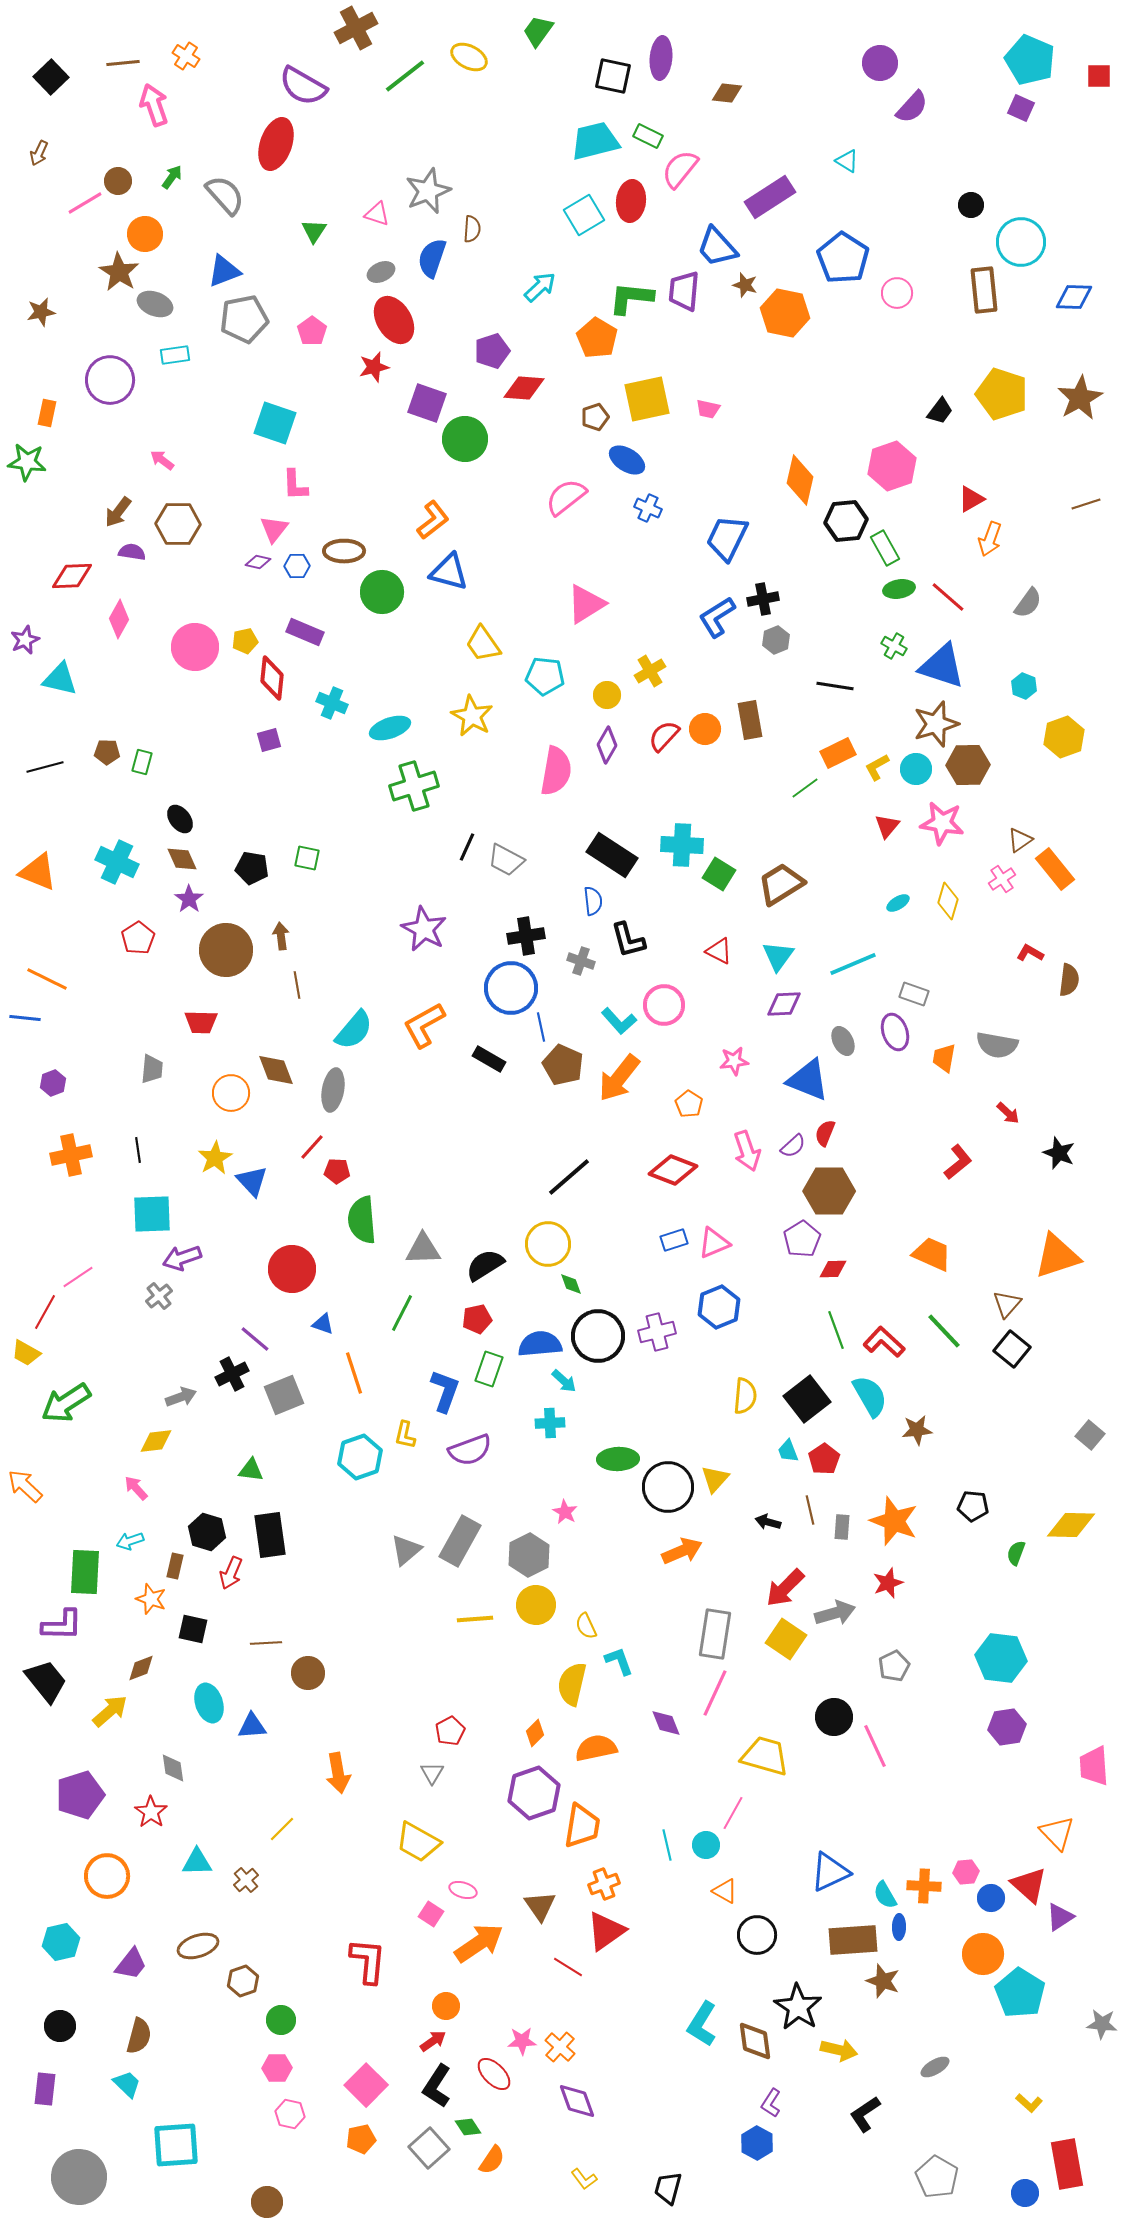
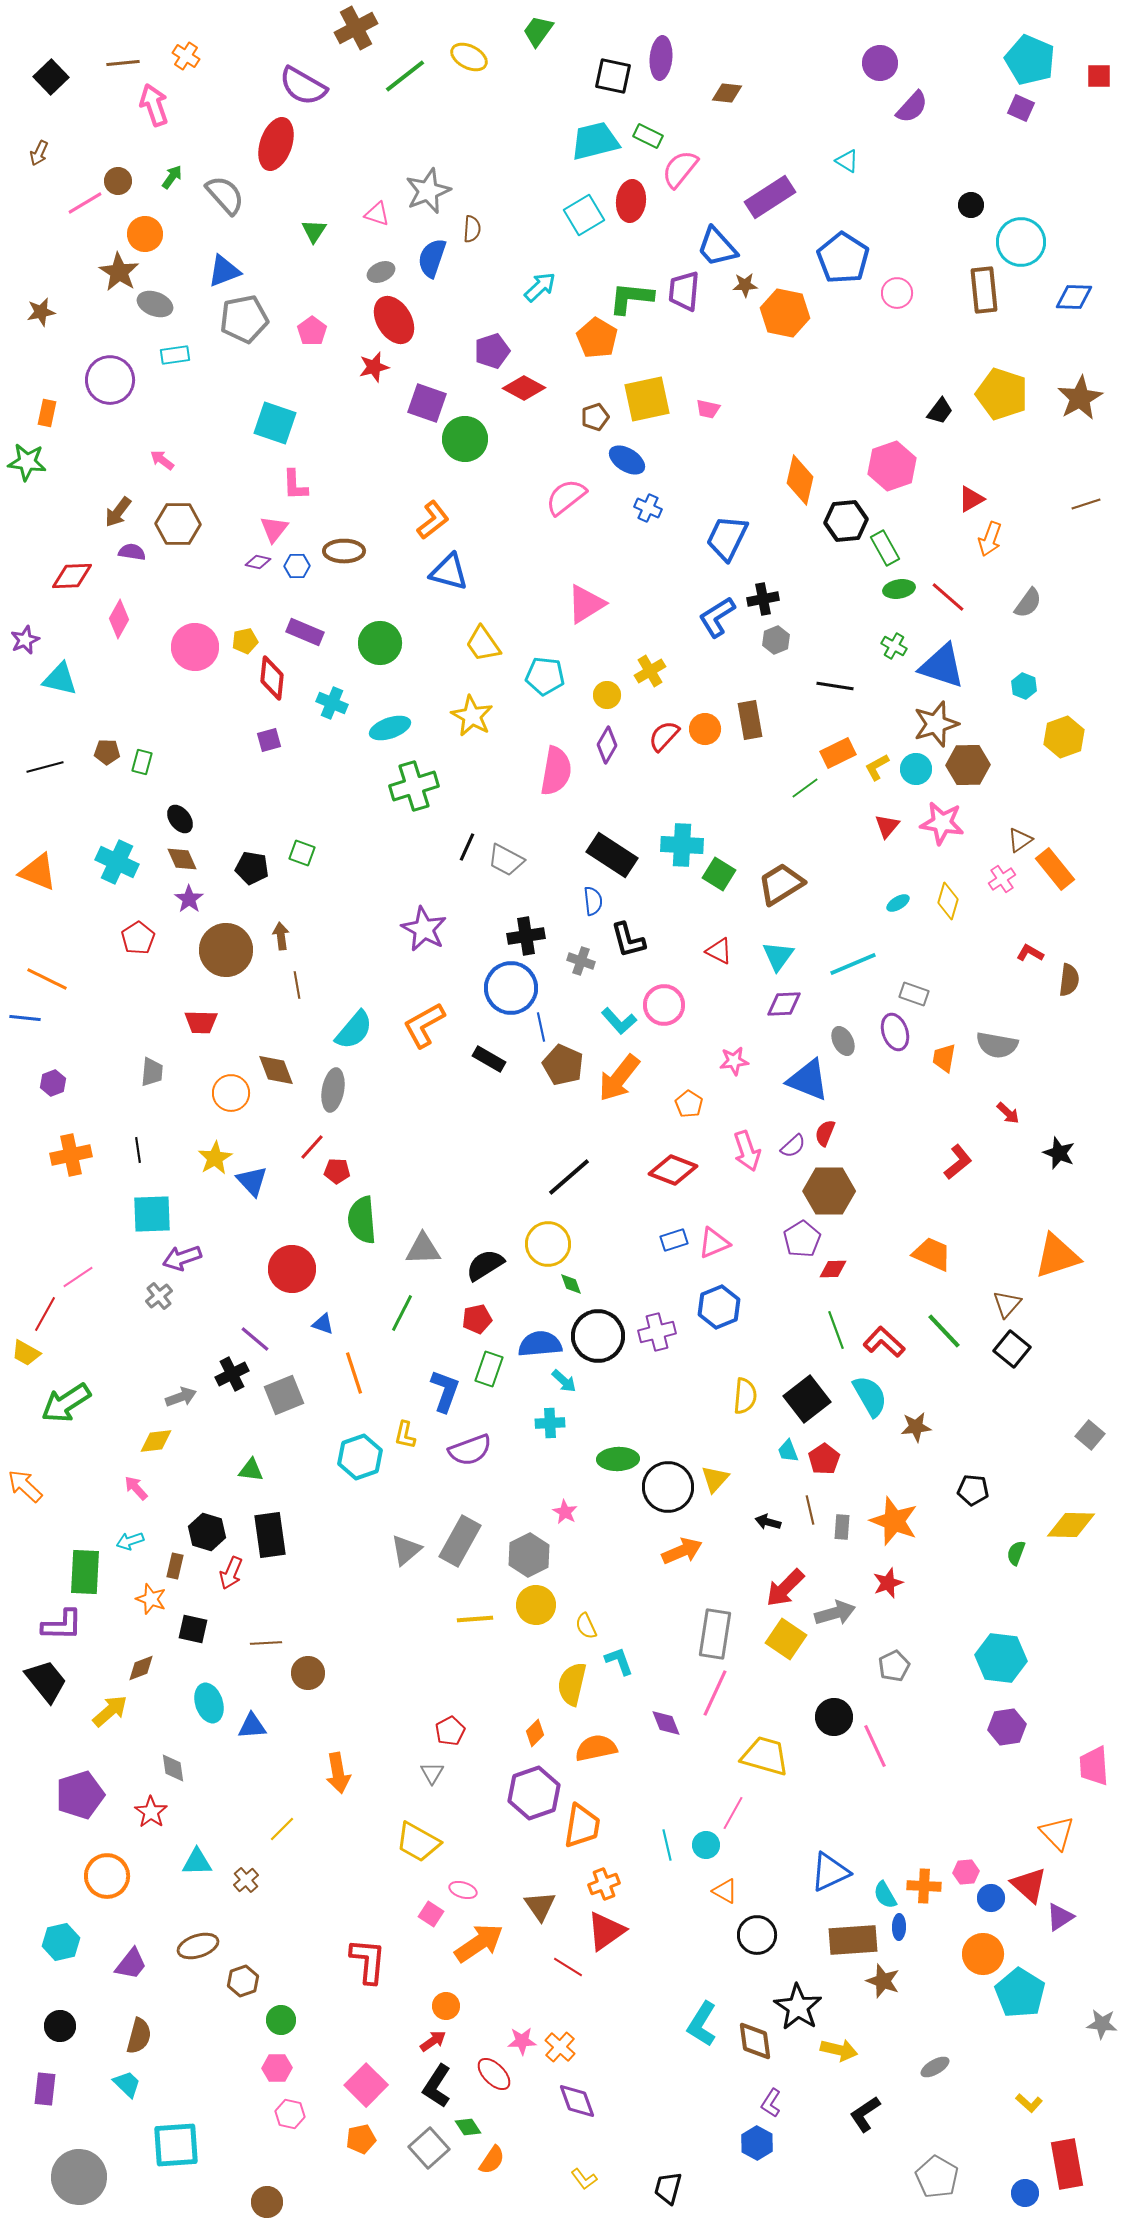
brown star at (745, 285): rotated 20 degrees counterclockwise
red diamond at (524, 388): rotated 24 degrees clockwise
green circle at (382, 592): moved 2 px left, 51 px down
green square at (307, 858): moved 5 px left, 5 px up; rotated 8 degrees clockwise
gray trapezoid at (152, 1069): moved 3 px down
red line at (45, 1312): moved 2 px down
brown star at (917, 1430): moved 1 px left, 3 px up
black pentagon at (973, 1506): moved 16 px up
